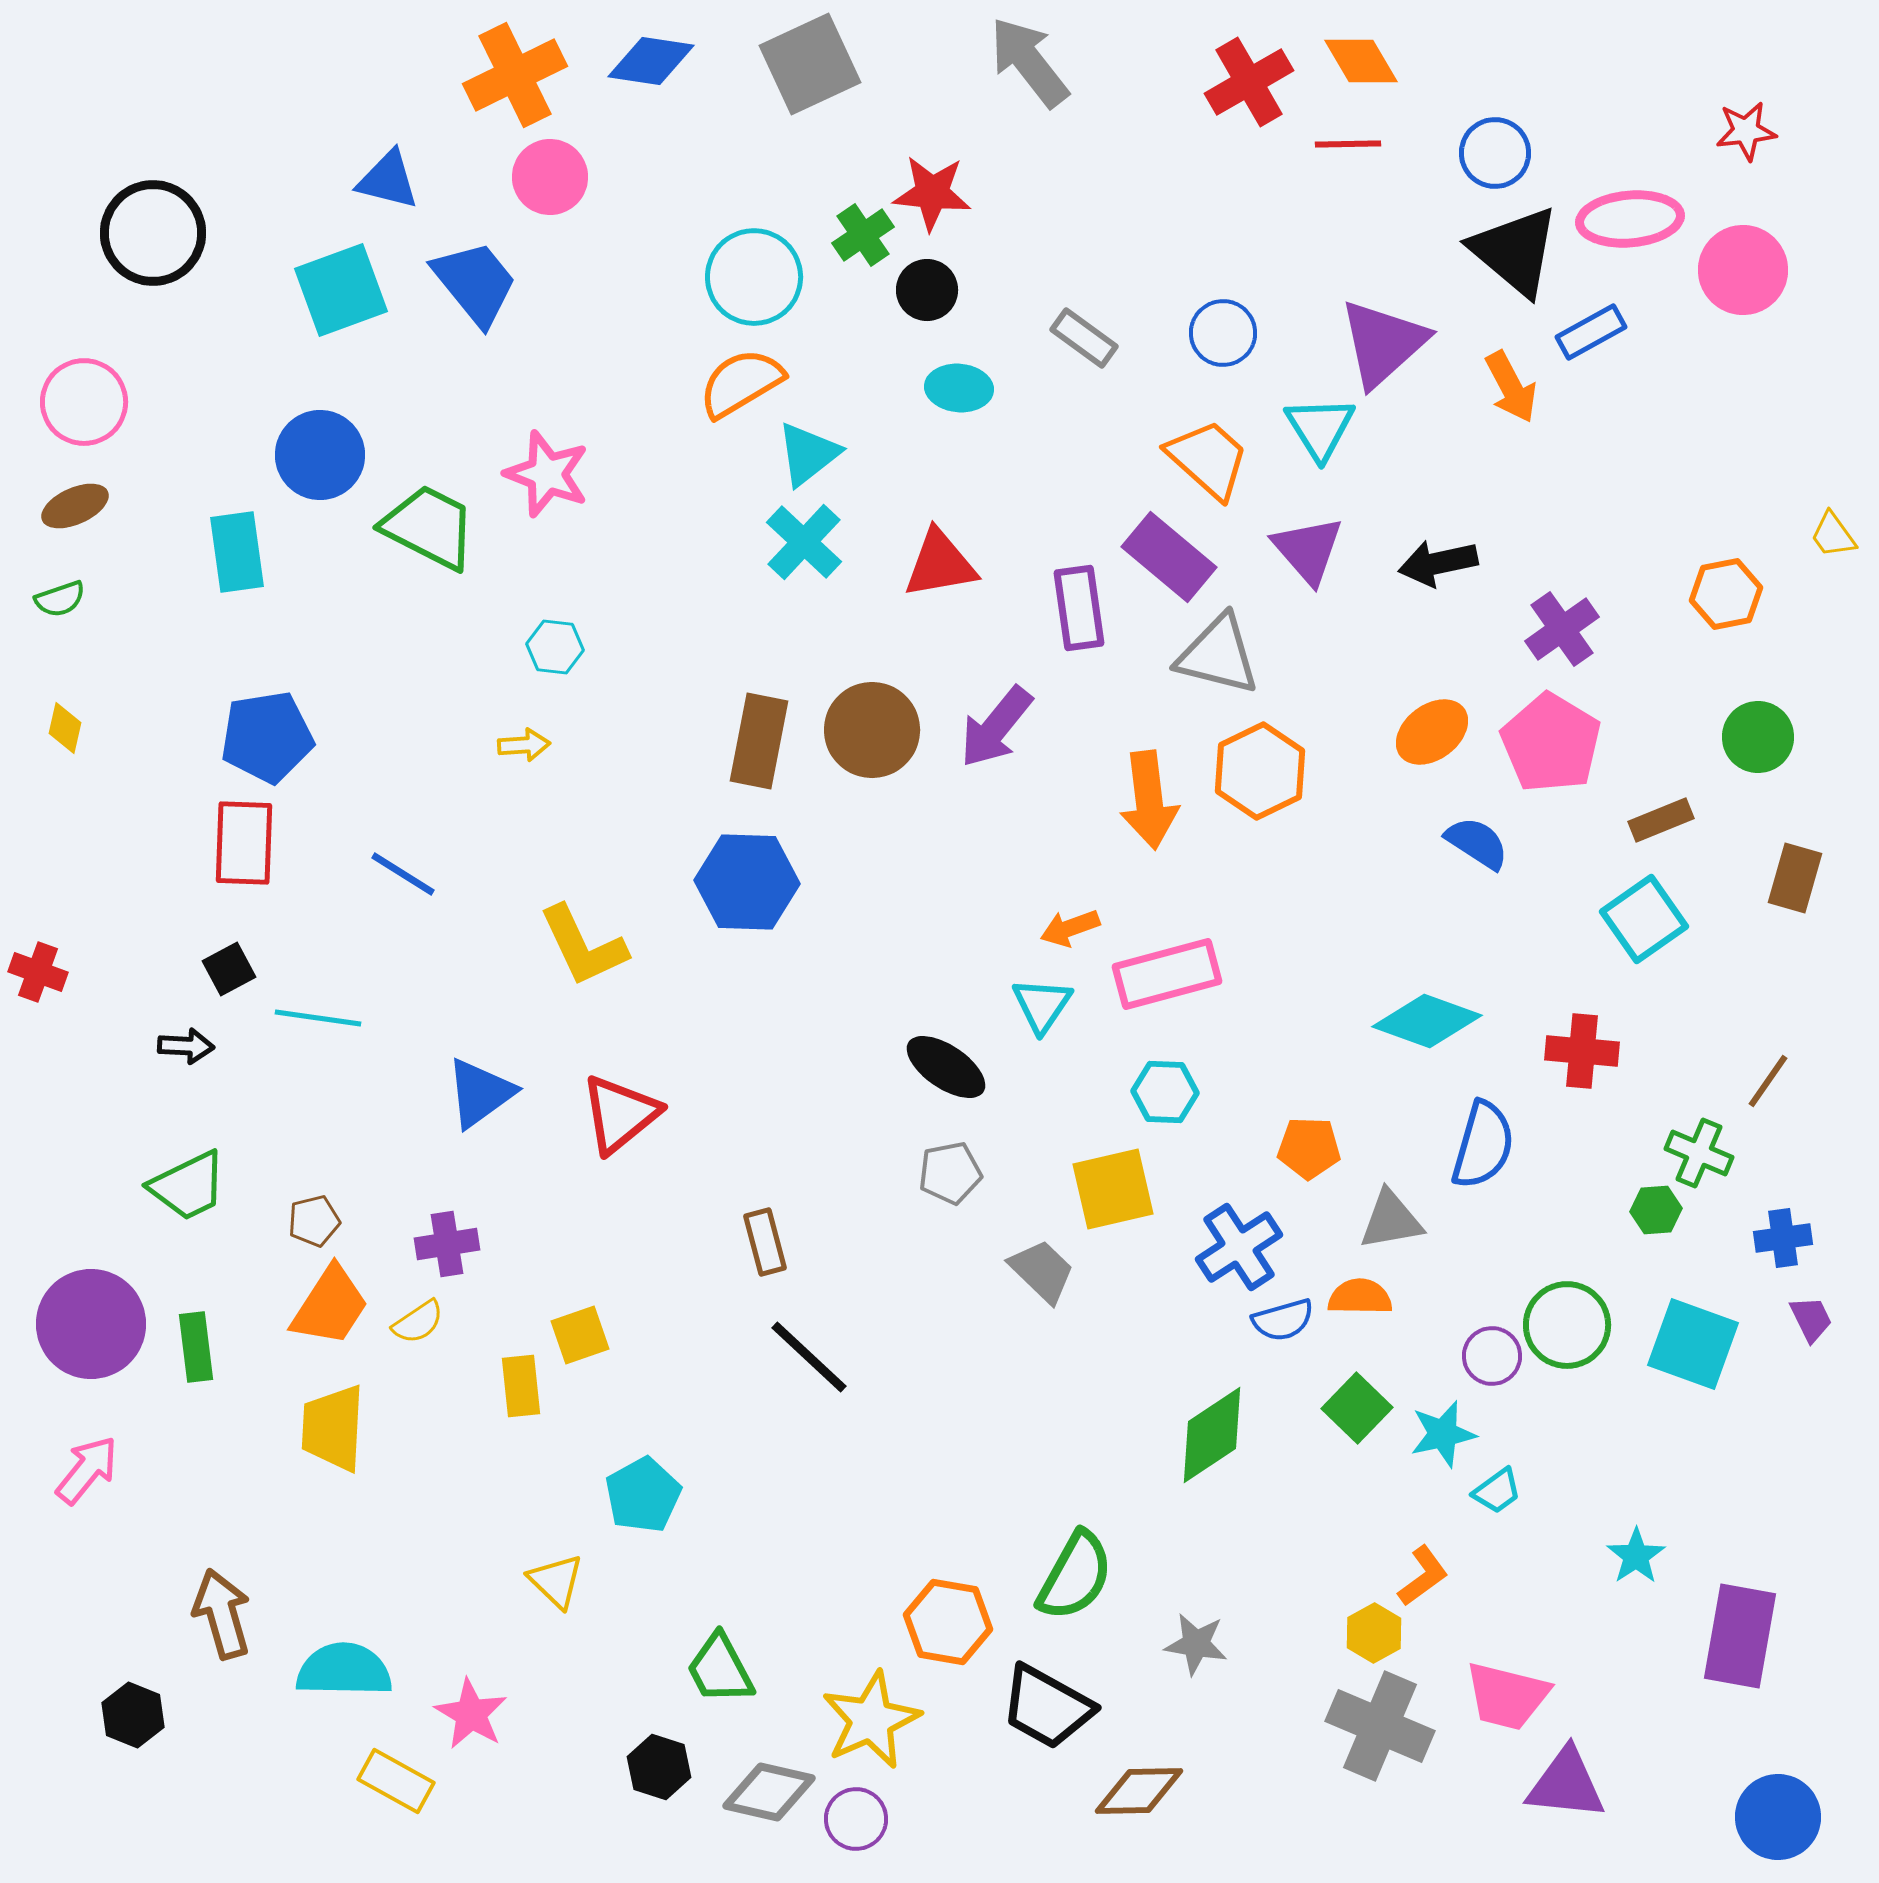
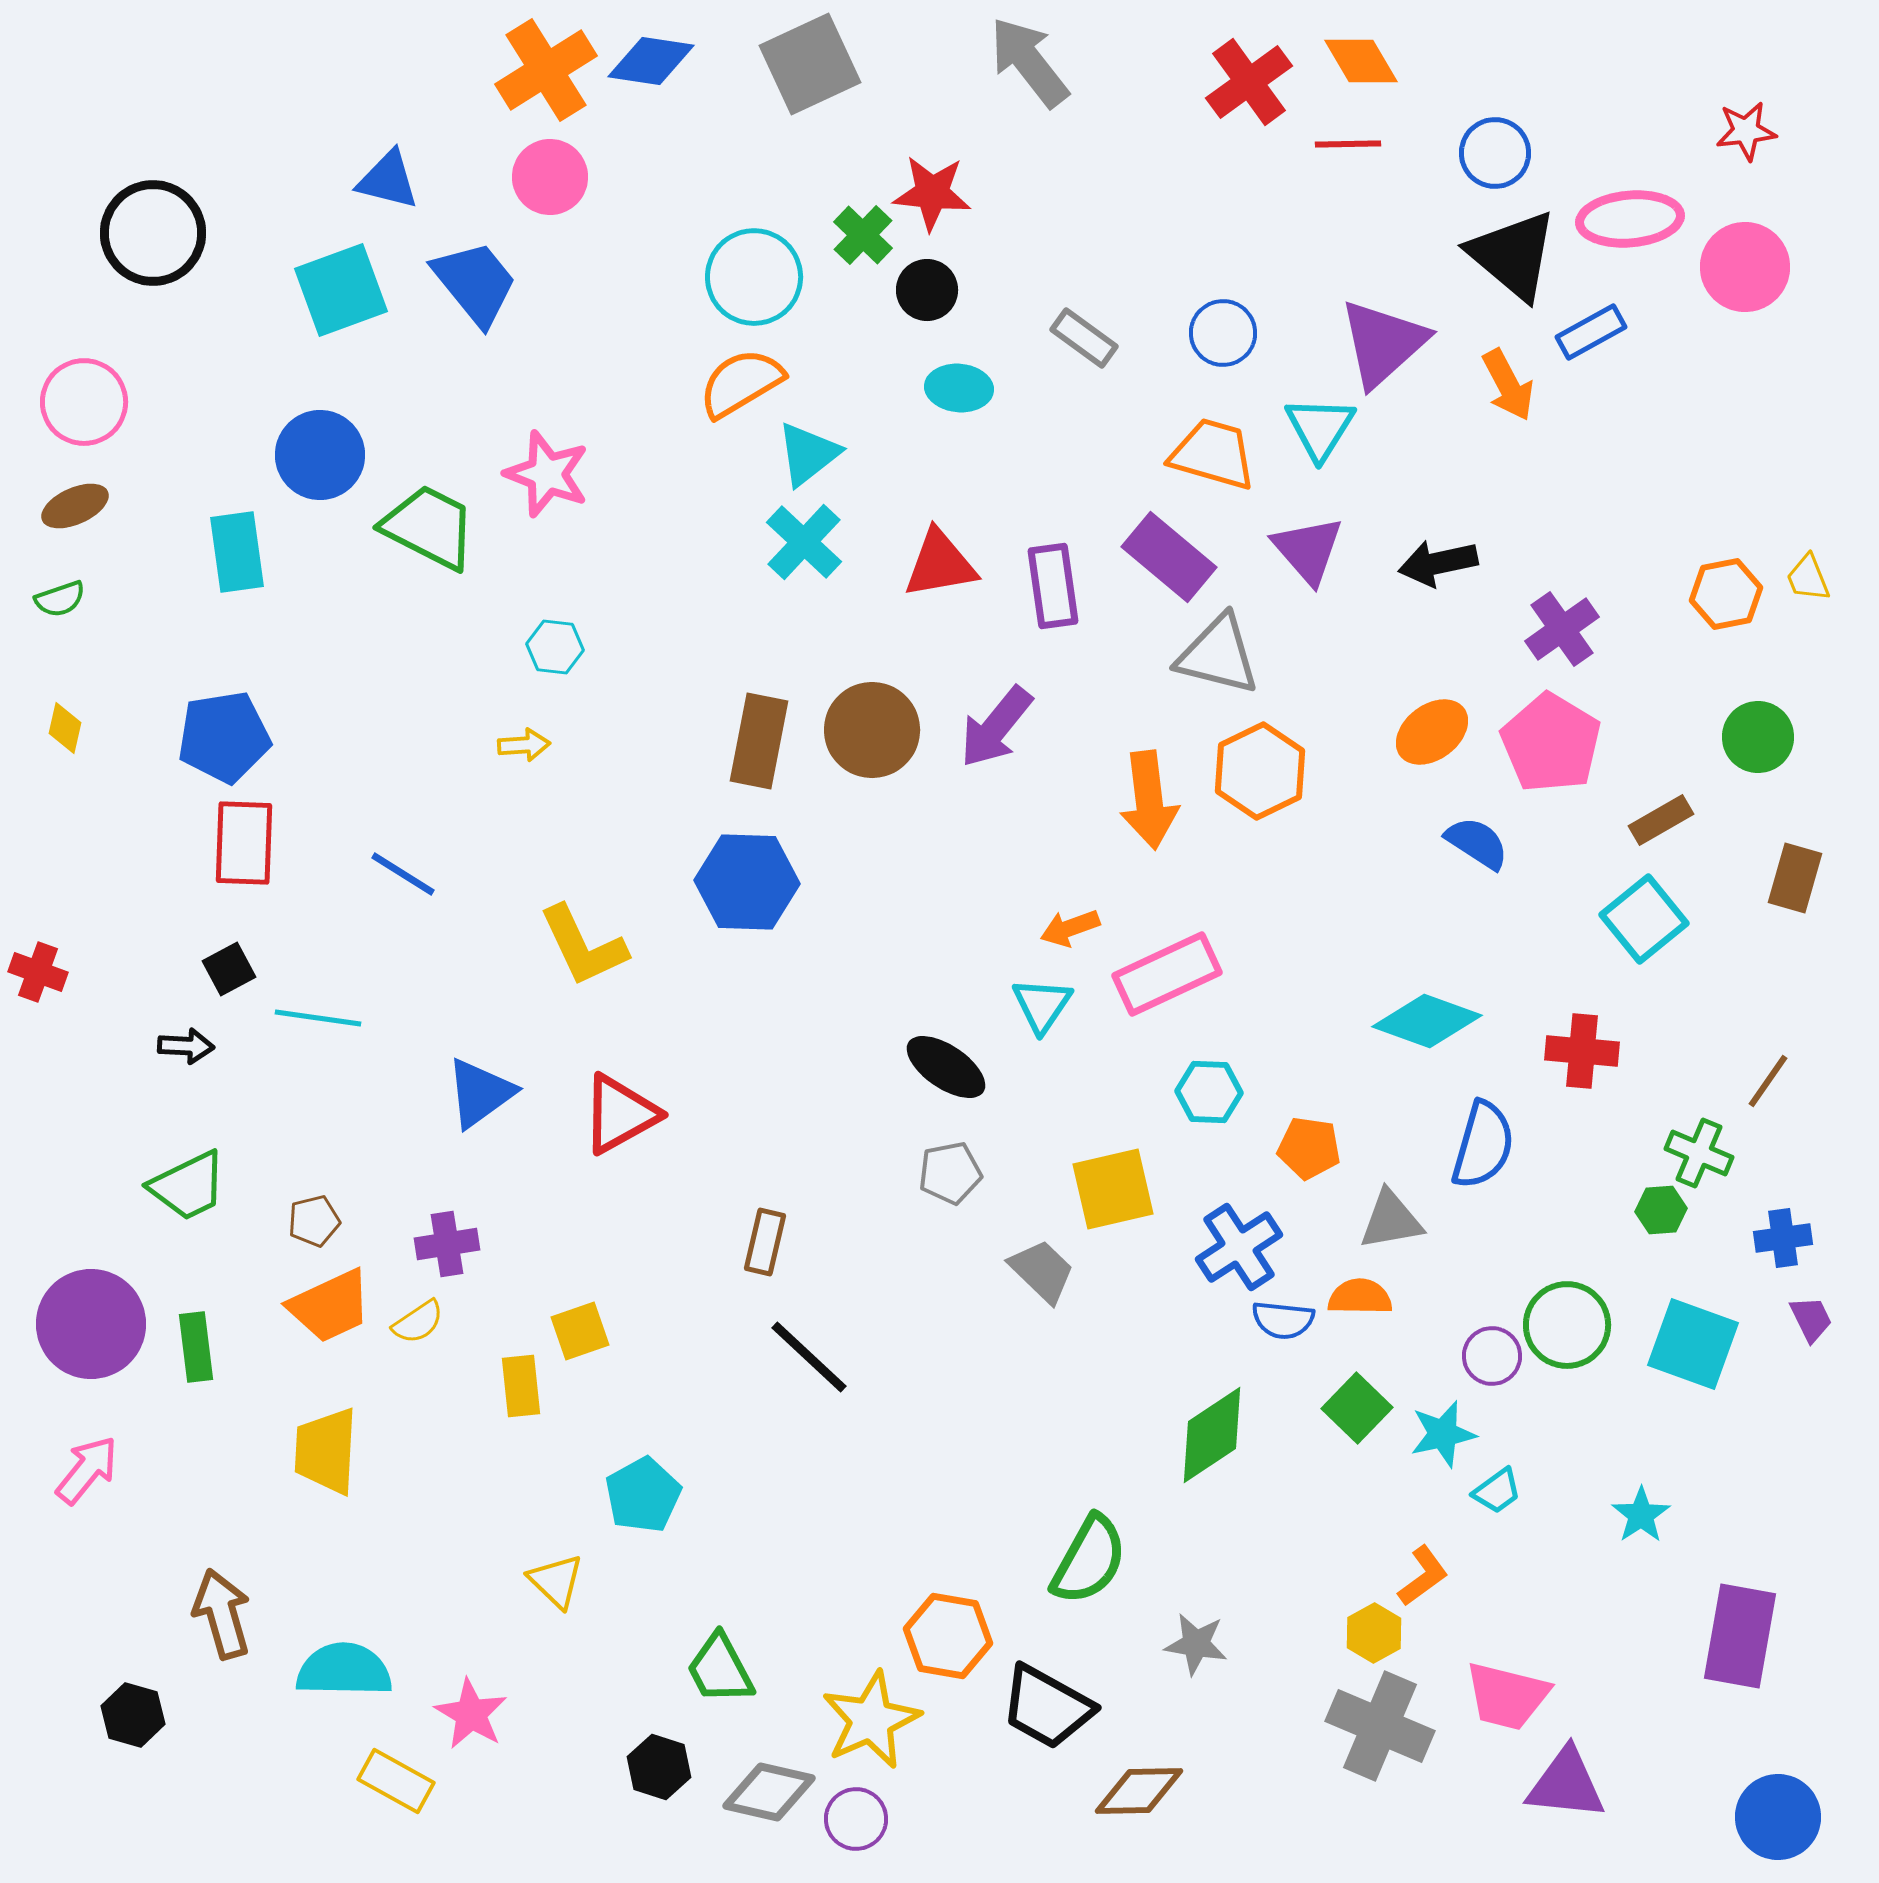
orange cross at (515, 75): moved 31 px right, 5 px up; rotated 6 degrees counterclockwise
red cross at (1249, 82): rotated 6 degrees counterclockwise
green cross at (863, 235): rotated 12 degrees counterclockwise
black triangle at (1515, 251): moved 2 px left, 4 px down
pink circle at (1743, 270): moved 2 px right, 3 px up
orange arrow at (1511, 387): moved 3 px left, 2 px up
cyan triangle at (1320, 428): rotated 4 degrees clockwise
orange trapezoid at (1208, 459): moved 5 px right, 5 px up; rotated 26 degrees counterclockwise
yellow trapezoid at (1833, 535): moved 25 px left, 43 px down; rotated 14 degrees clockwise
purple rectangle at (1079, 608): moved 26 px left, 22 px up
blue pentagon at (267, 737): moved 43 px left
brown rectangle at (1661, 820): rotated 8 degrees counterclockwise
cyan square at (1644, 919): rotated 4 degrees counterclockwise
pink rectangle at (1167, 974): rotated 10 degrees counterclockwise
cyan hexagon at (1165, 1092): moved 44 px right
red triangle at (620, 1114): rotated 10 degrees clockwise
orange pentagon at (1309, 1148): rotated 6 degrees clockwise
green hexagon at (1656, 1210): moved 5 px right
brown rectangle at (765, 1242): rotated 28 degrees clockwise
orange trapezoid at (330, 1306): rotated 32 degrees clockwise
blue semicircle at (1283, 1320): rotated 22 degrees clockwise
yellow square at (580, 1335): moved 4 px up
yellow trapezoid at (333, 1428): moved 7 px left, 23 px down
cyan star at (1636, 1556): moved 5 px right, 41 px up
green semicircle at (1075, 1576): moved 14 px right, 16 px up
orange hexagon at (948, 1622): moved 14 px down
black hexagon at (133, 1715): rotated 6 degrees counterclockwise
